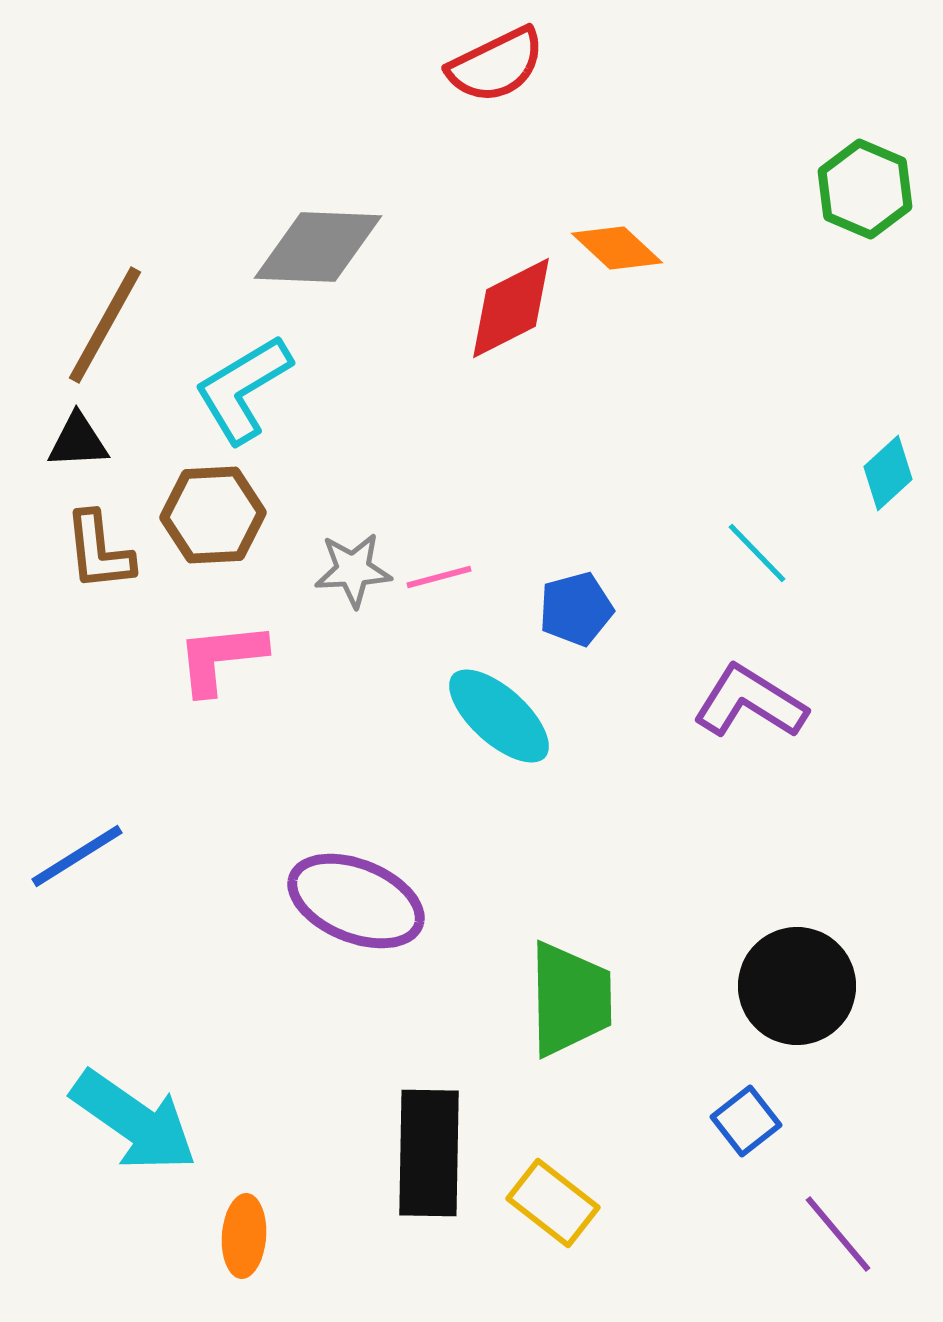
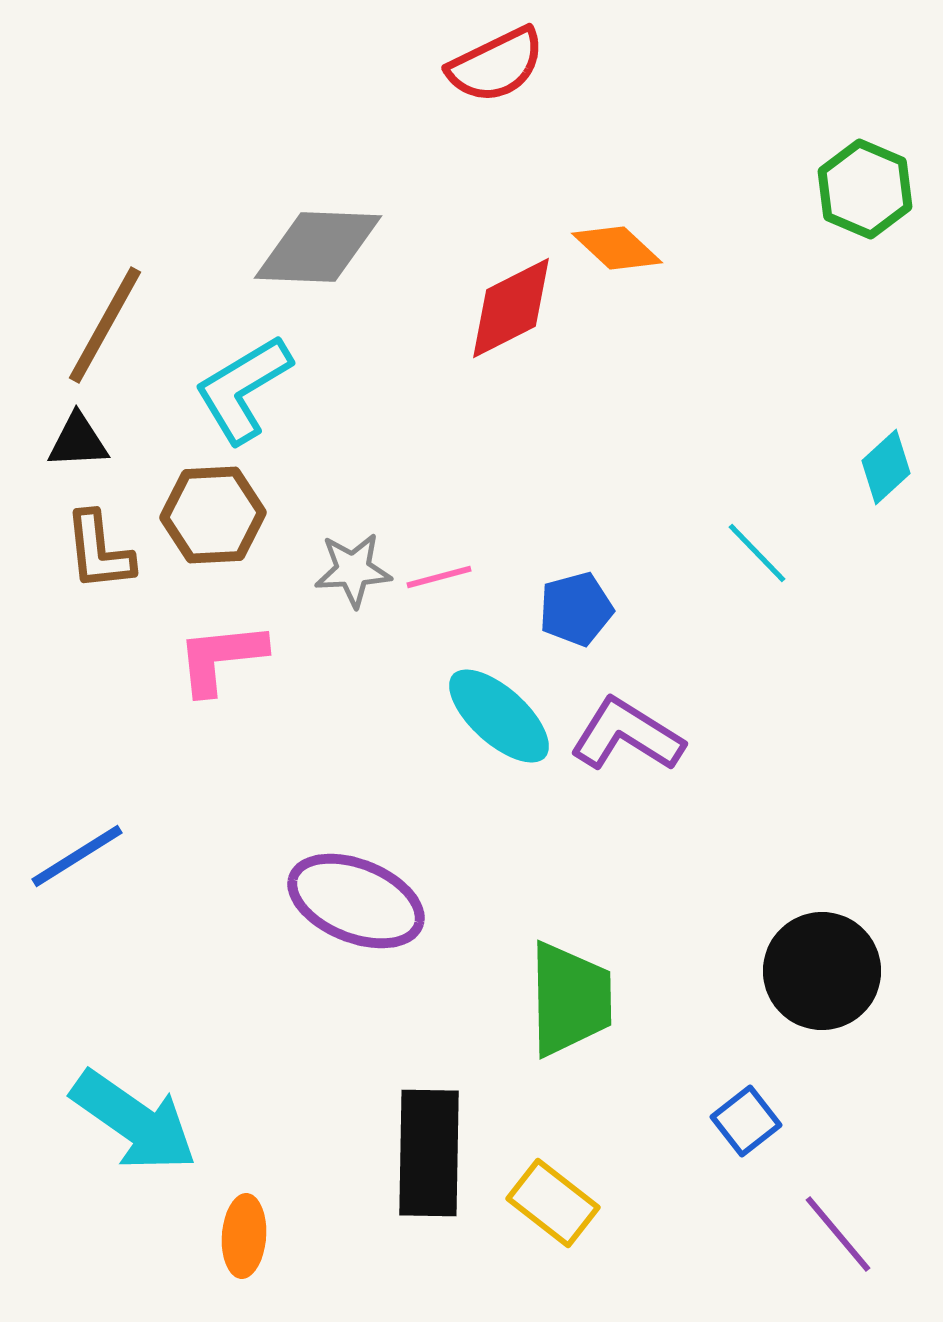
cyan diamond: moved 2 px left, 6 px up
purple L-shape: moved 123 px left, 33 px down
black circle: moved 25 px right, 15 px up
